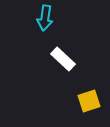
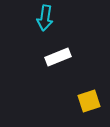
white rectangle: moved 5 px left, 2 px up; rotated 65 degrees counterclockwise
